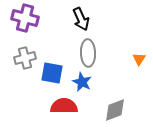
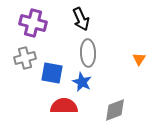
purple cross: moved 8 px right, 5 px down
